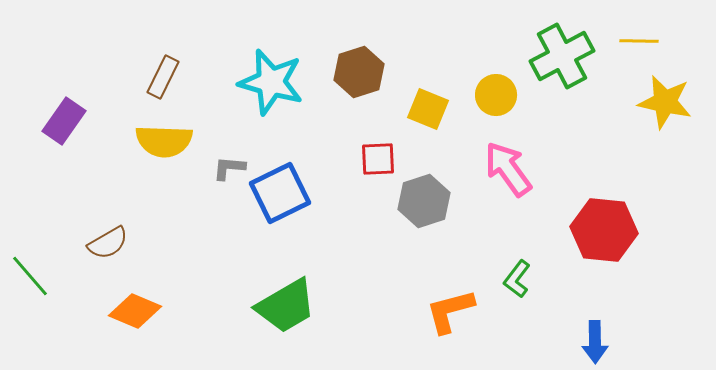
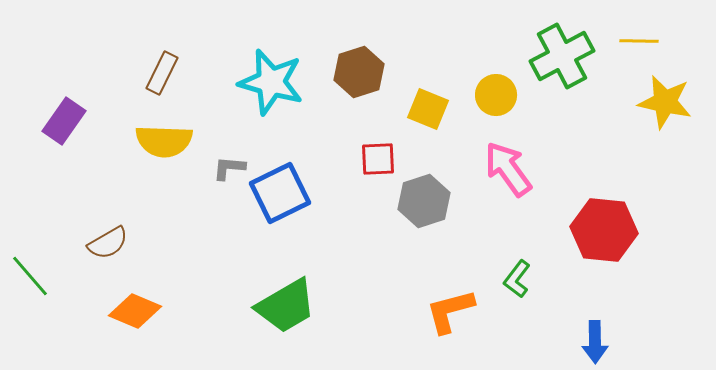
brown rectangle: moved 1 px left, 4 px up
